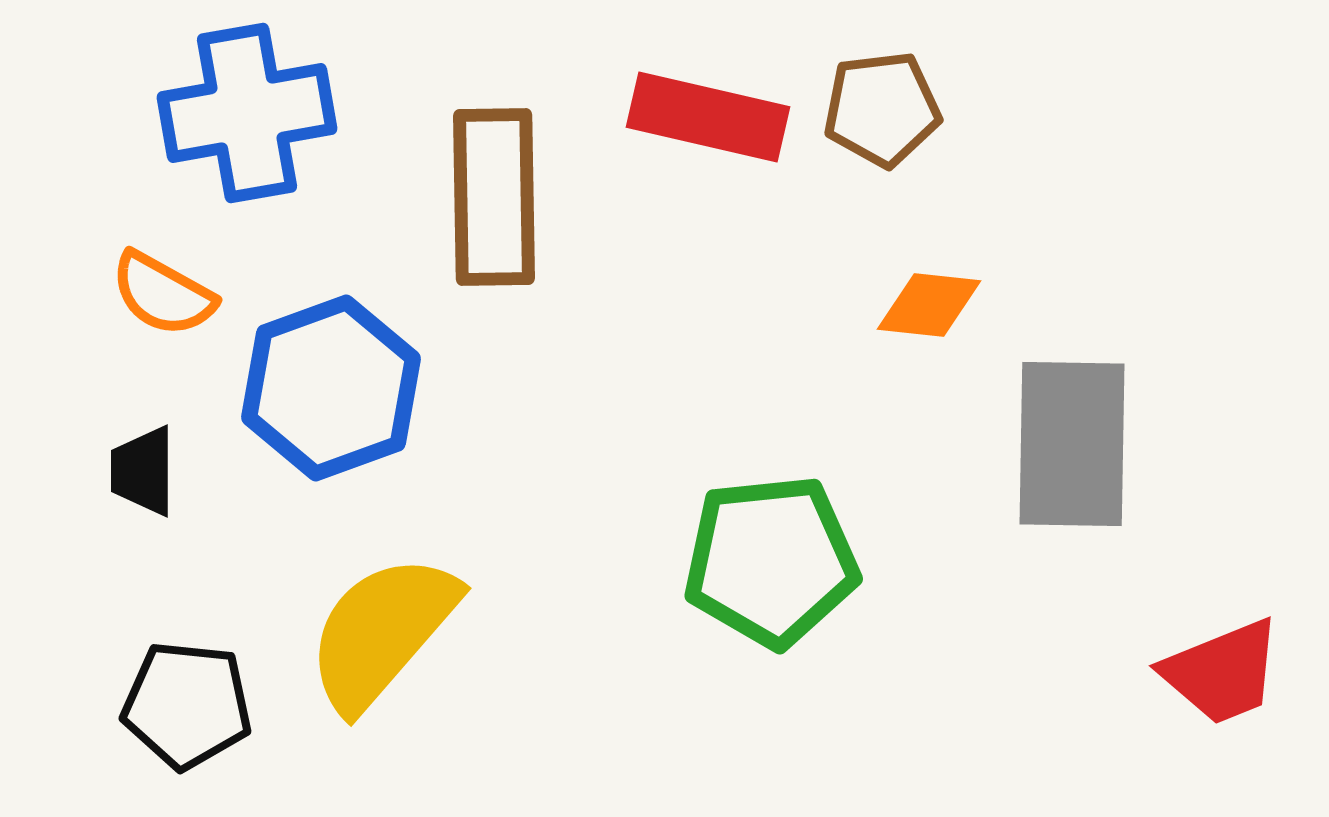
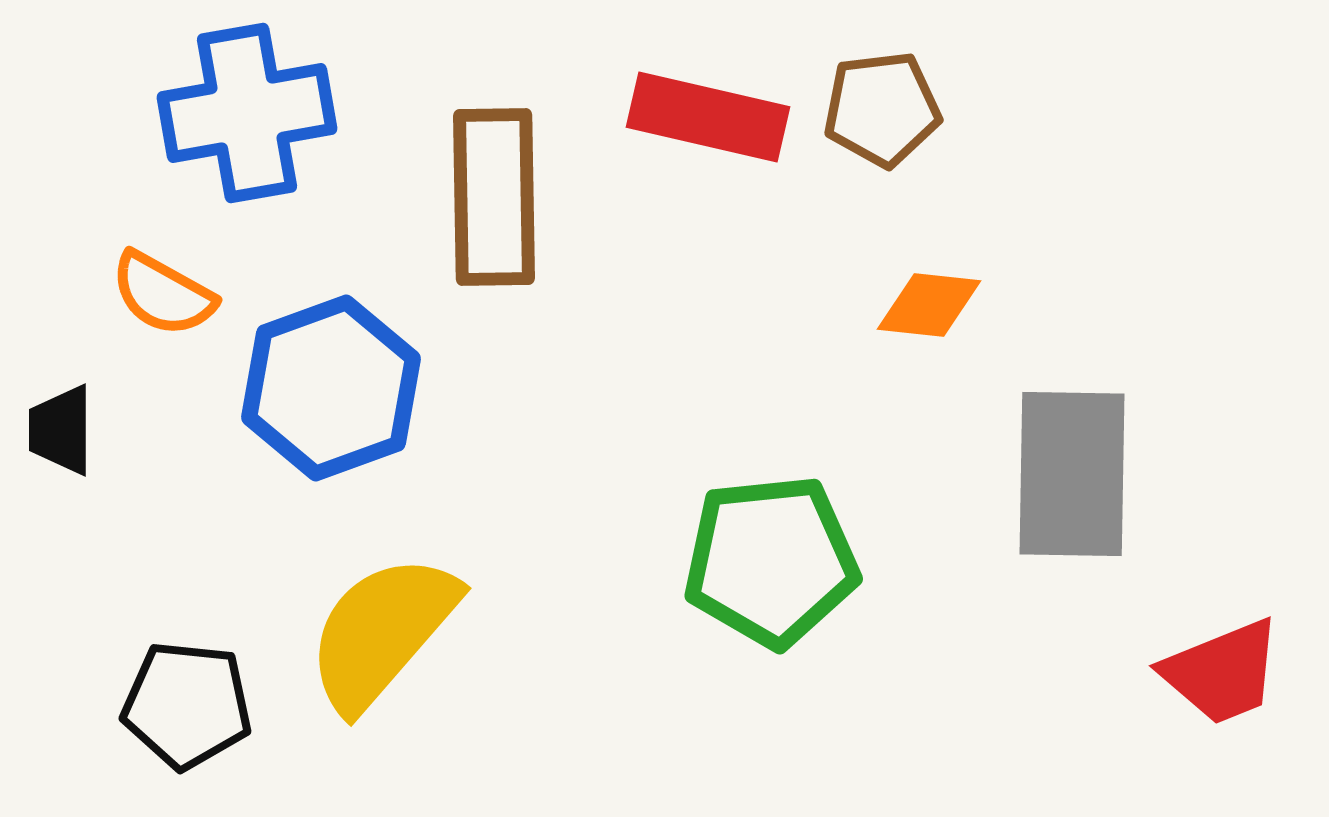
gray rectangle: moved 30 px down
black trapezoid: moved 82 px left, 41 px up
